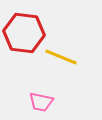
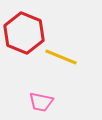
red hexagon: rotated 15 degrees clockwise
